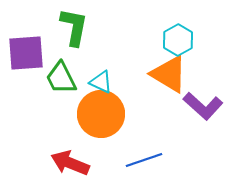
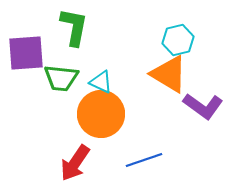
cyan hexagon: rotated 16 degrees clockwise
green trapezoid: rotated 57 degrees counterclockwise
purple L-shape: rotated 6 degrees counterclockwise
red arrow: moved 5 px right; rotated 78 degrees counterclockwise
